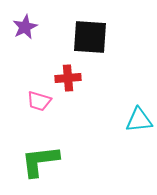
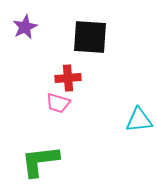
pink trapezoid: moved 19 px right, 2 px down
